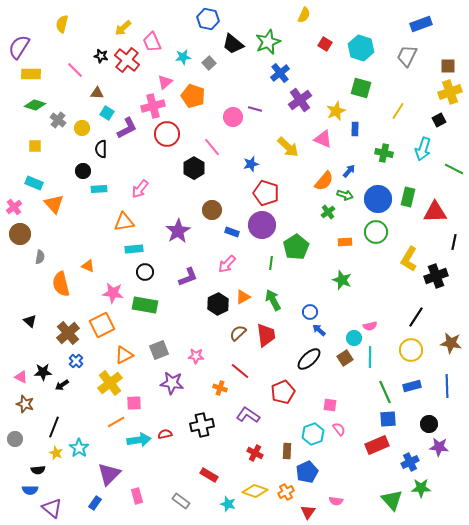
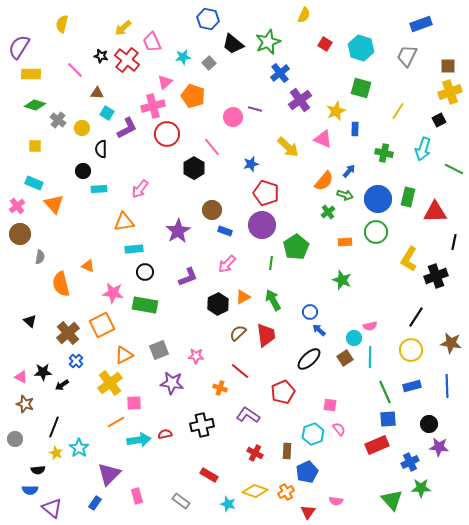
pink cross at (14, 207): moved 3 px right, 1 px up
blue rectangle at (232, 232): moved 7 px left, 1 px up
